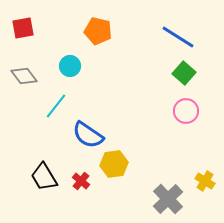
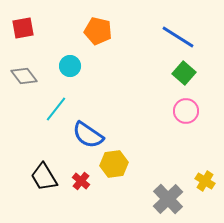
cyan line: moved 3 px down
